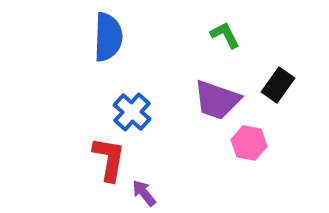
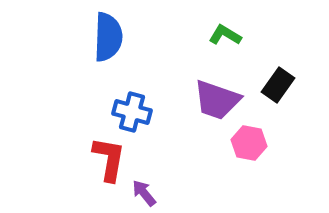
green L-shape: rotated 32 degrees counterclockwise
blue cross: rotated 27 degrees counterclockwise
